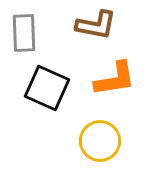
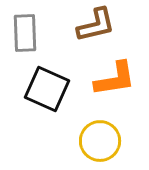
brown L-shape: rotated 24 degrees counterclockwise
gray rectangle: moved 1 px right
black square: moved 1 px down
